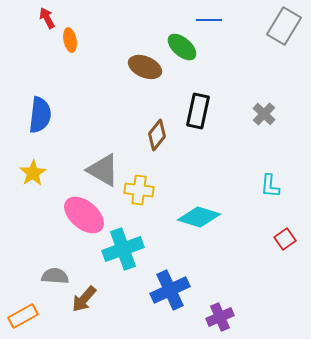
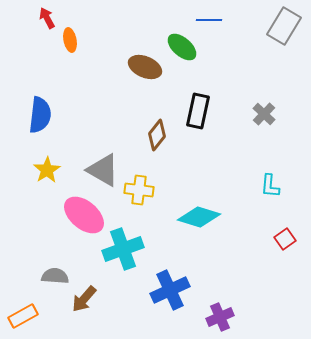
yellow star: moved 14 px right, 3 px up
